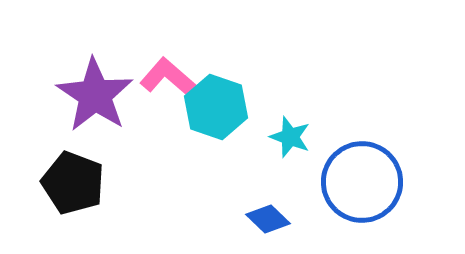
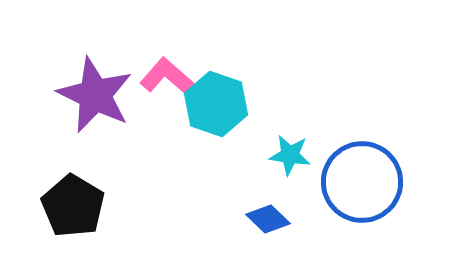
purple star: rotated 8 degrees counterclockwise
cyan hexagon: moved 3 px up
cyan star: moved 18 px down; rotated 12 degrees counterclockwise
black pentagon: moved 23 px down; rotated 10 degrees clockwise
